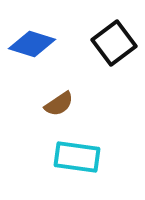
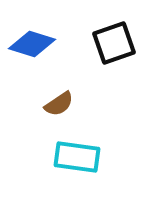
black square: rotated 18 degrees clockwise
